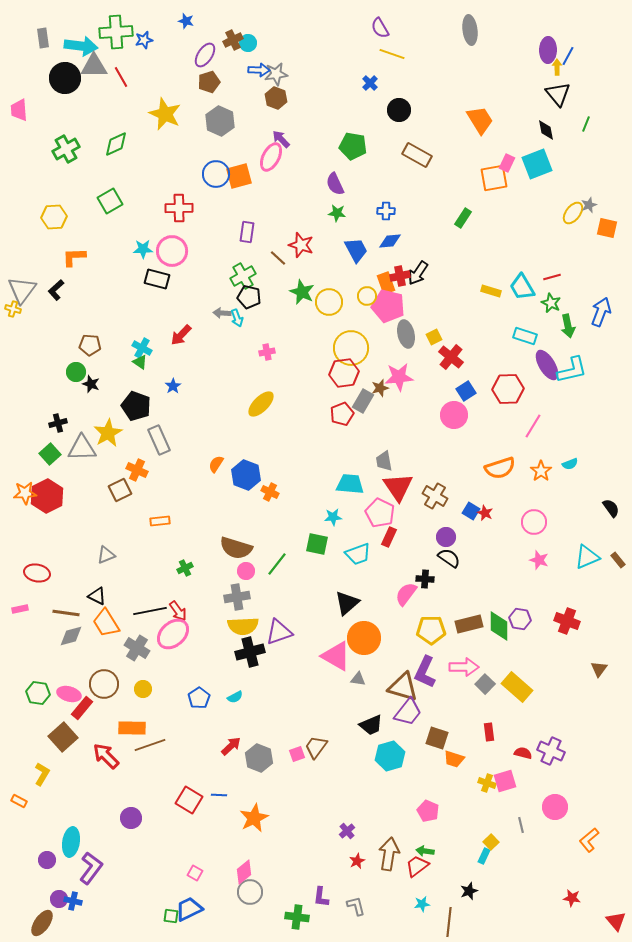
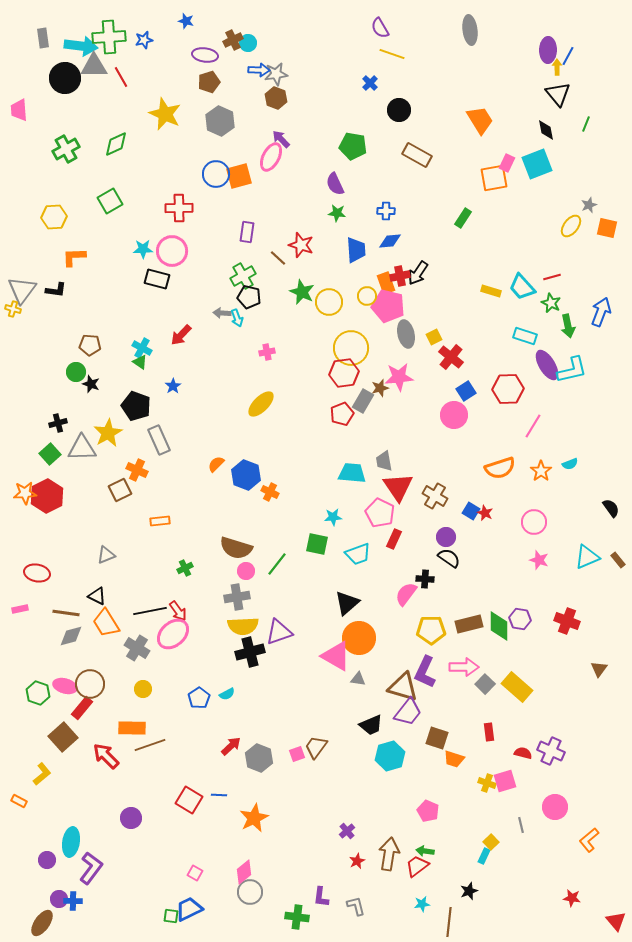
green cross at (116, 32): moved 7 px left, 5 px down
purple ellipse at (205, 55): rotated 65 degrees clockwise
yellow ellipse at (573, 213): moved 2 px left, 13 px down
blue trapezoid at (356, 250): rotated 24 degrees clockwise
cyan trapezoid at (522, 287): rotated 12 degrees counterclockwise
black L-shape at (56, 290): rotated 130 degrees counterclockwise
orange semicircle at (216, 464): rotated 12 degrees clockwise
cyan trapezoid at (350, 484): moved 2 px right, 11 px up
red rectangle at (389, 537): moved 5 px right, 2 px down
orange circle at (364, 638): moved 5 px left
brown circle at (104, 684): moved 14 px left
green hexagon at (38, 693): rotated 10 degrees clockwise
pink ellipse at (69, 694): moved 4 px left, 8 px up
cyan semicircle at (235, 697): moved 8 px left, 3 px up
yellow L-shape at (42, 774): rotated 20 degrees clockwise
blue cross at (73, 901): rotated 12 degrees counterclockwise
